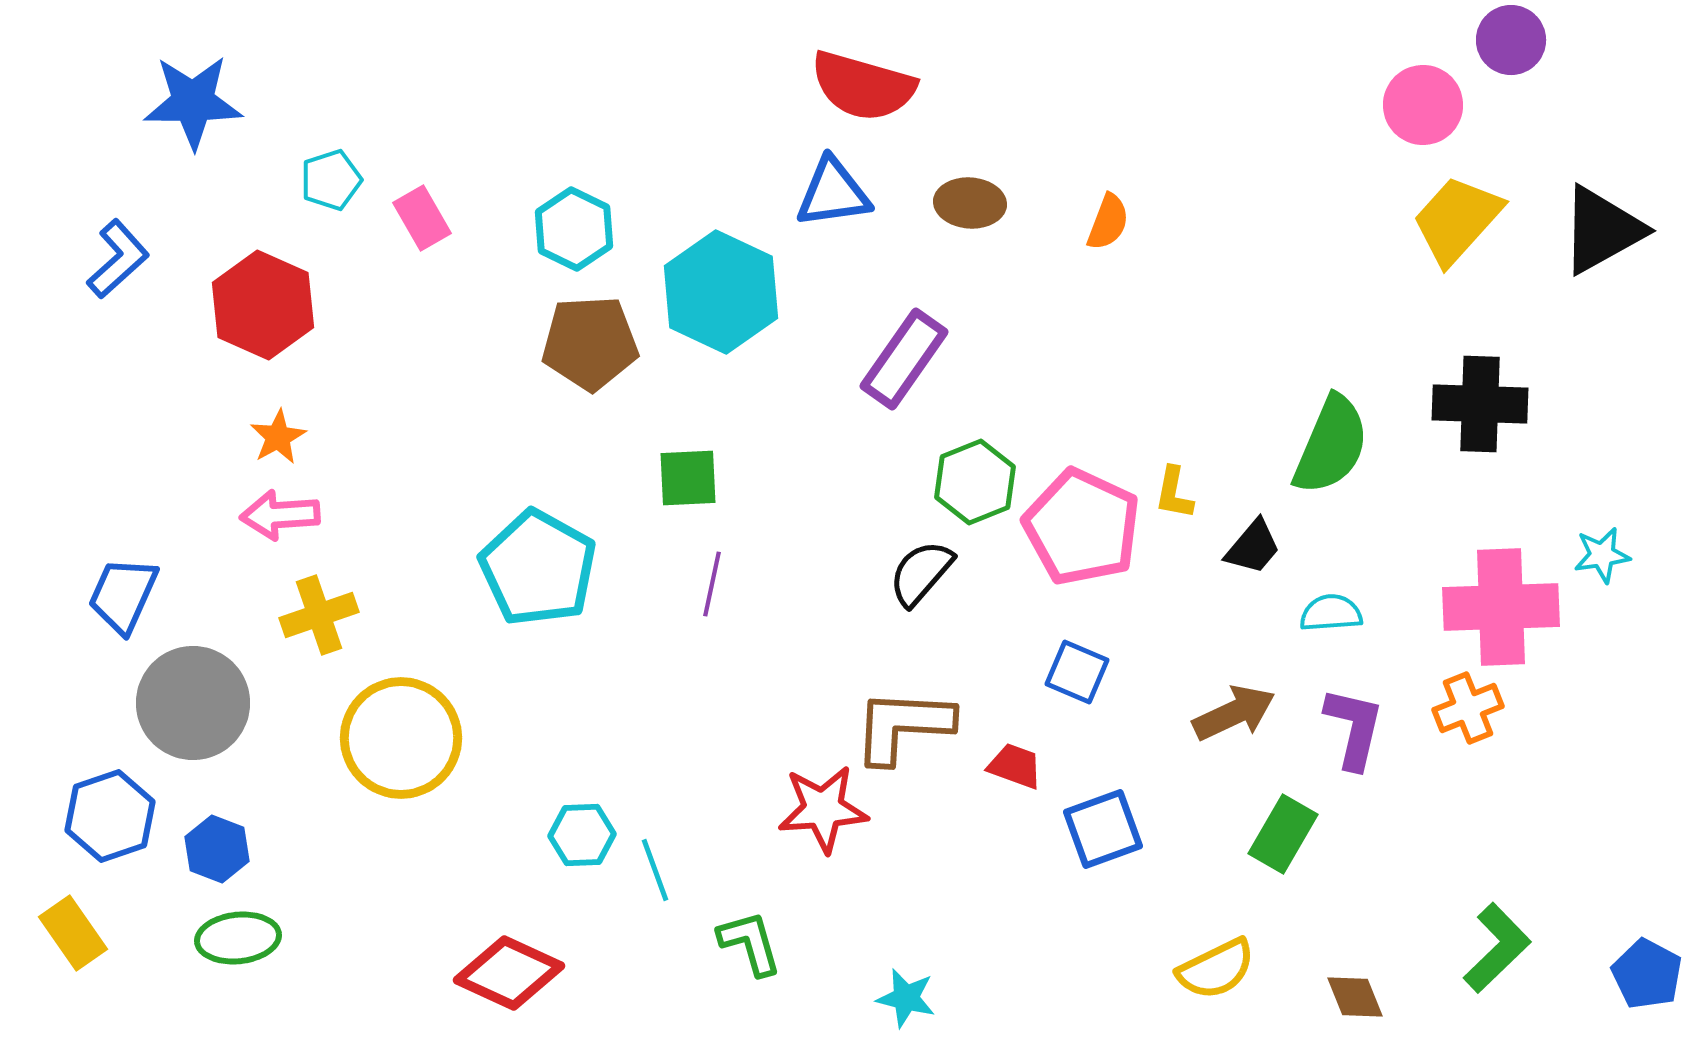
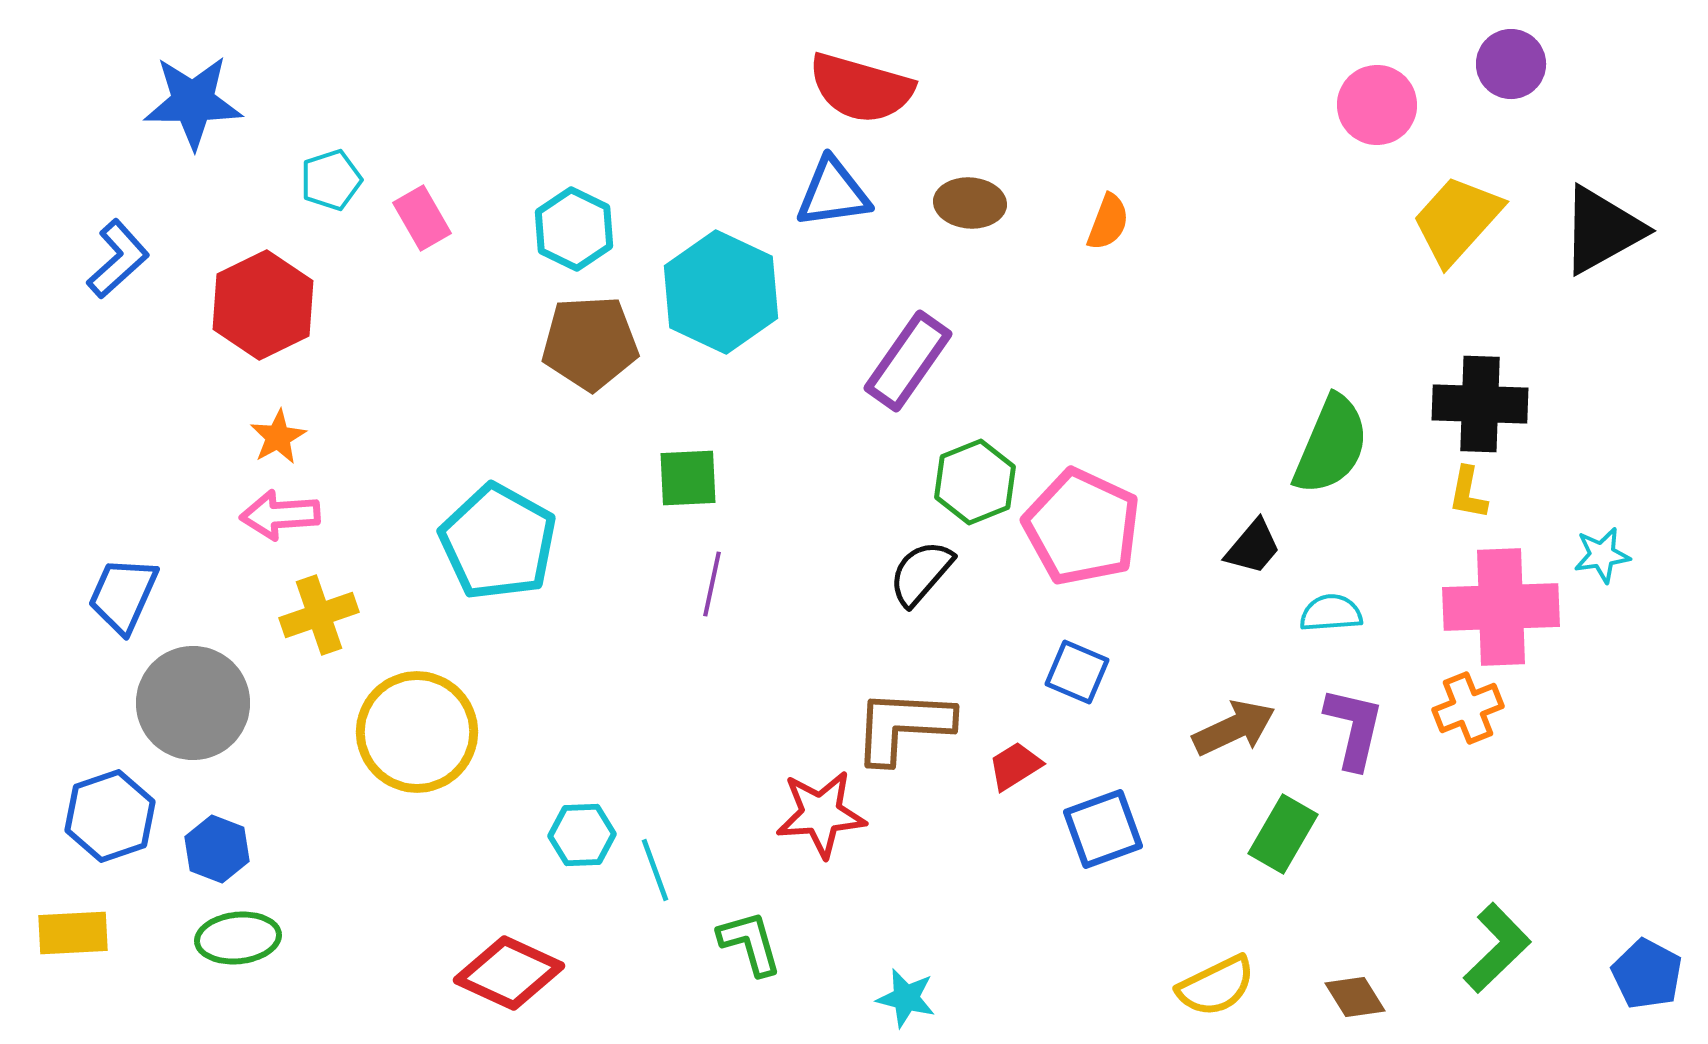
purple circle at (1511, 40): moved 24 px down
red semicircle at (863, 86): moved 2 px left, 2 px down
pink circle at (1423, 105): moved 46 px left
red hexagon at (263, 305): rotated 10 degrees clockwise
purple rectangle at (904, 359): moved 4 px right, 2 px down
yellow L-shape at (1174, 493): moved 294 px right
cyan pentagon at (538, 568): moved 40 px left, 26 px up
brown arrow at (1234, 713): moved 15 px down
yellow circle at (401, 738): moved 16 px right, 6 px up
red trapezoid at (1015, 766): rotated 52 degrees counterclockwise
red star at (823, 809): moved 2 px left, 5 px down
yellow rectangle at (73, 933): rotated 58 degrees counterclockwise
yellow semicircle at (1216, 969): moved 17 px down
brown diamond at (1355, 997): rotated 10 degrees counterclockwise
